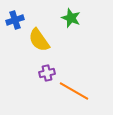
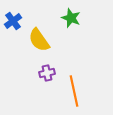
blue cross: moved 2 px left, 1 px down; rotated 18 degrees counterclockwise
orange line: rotated 48 degrees clockwise
